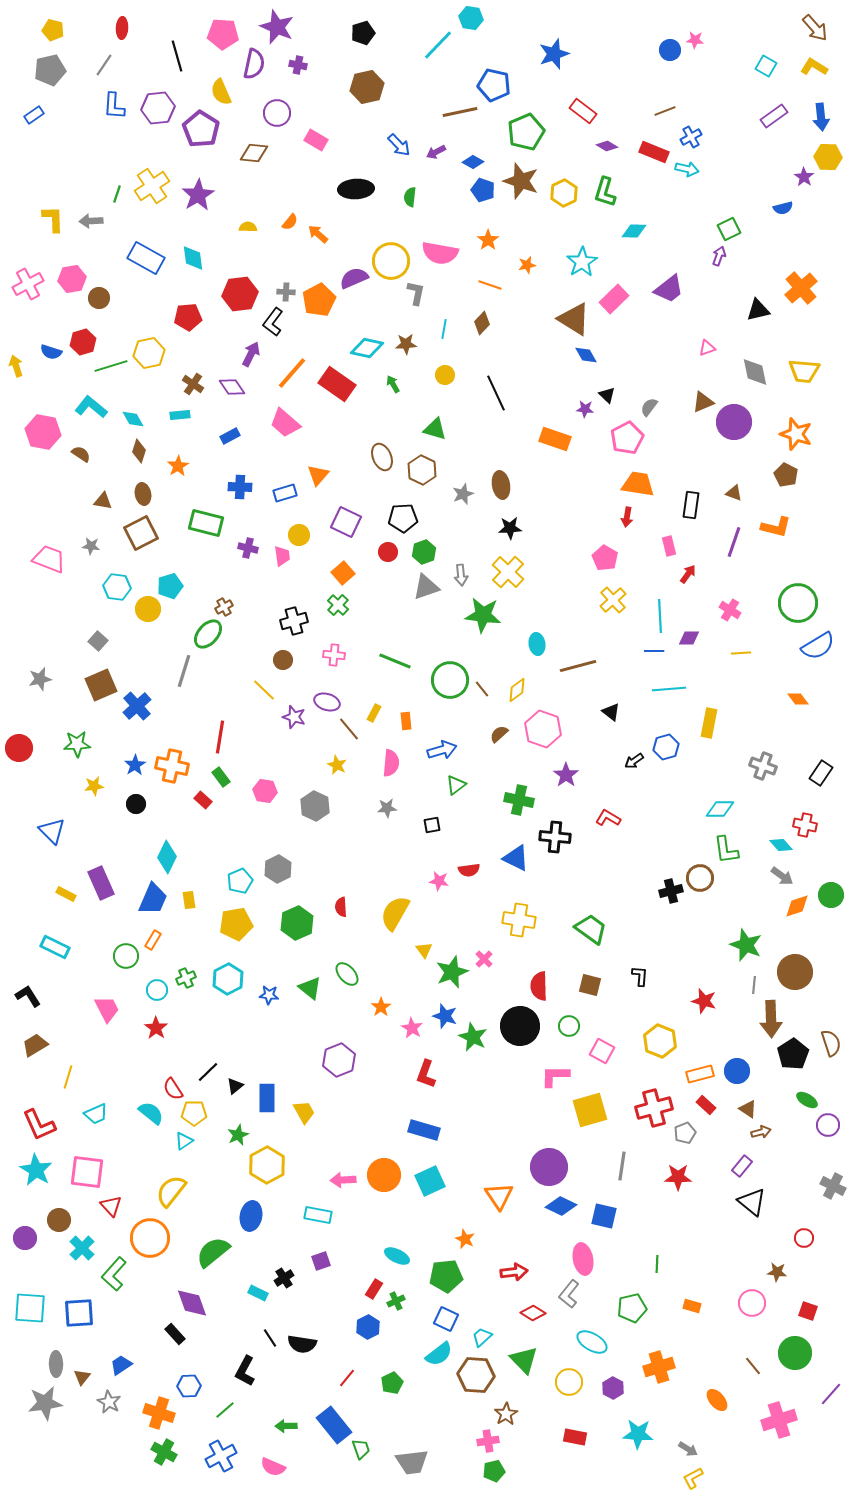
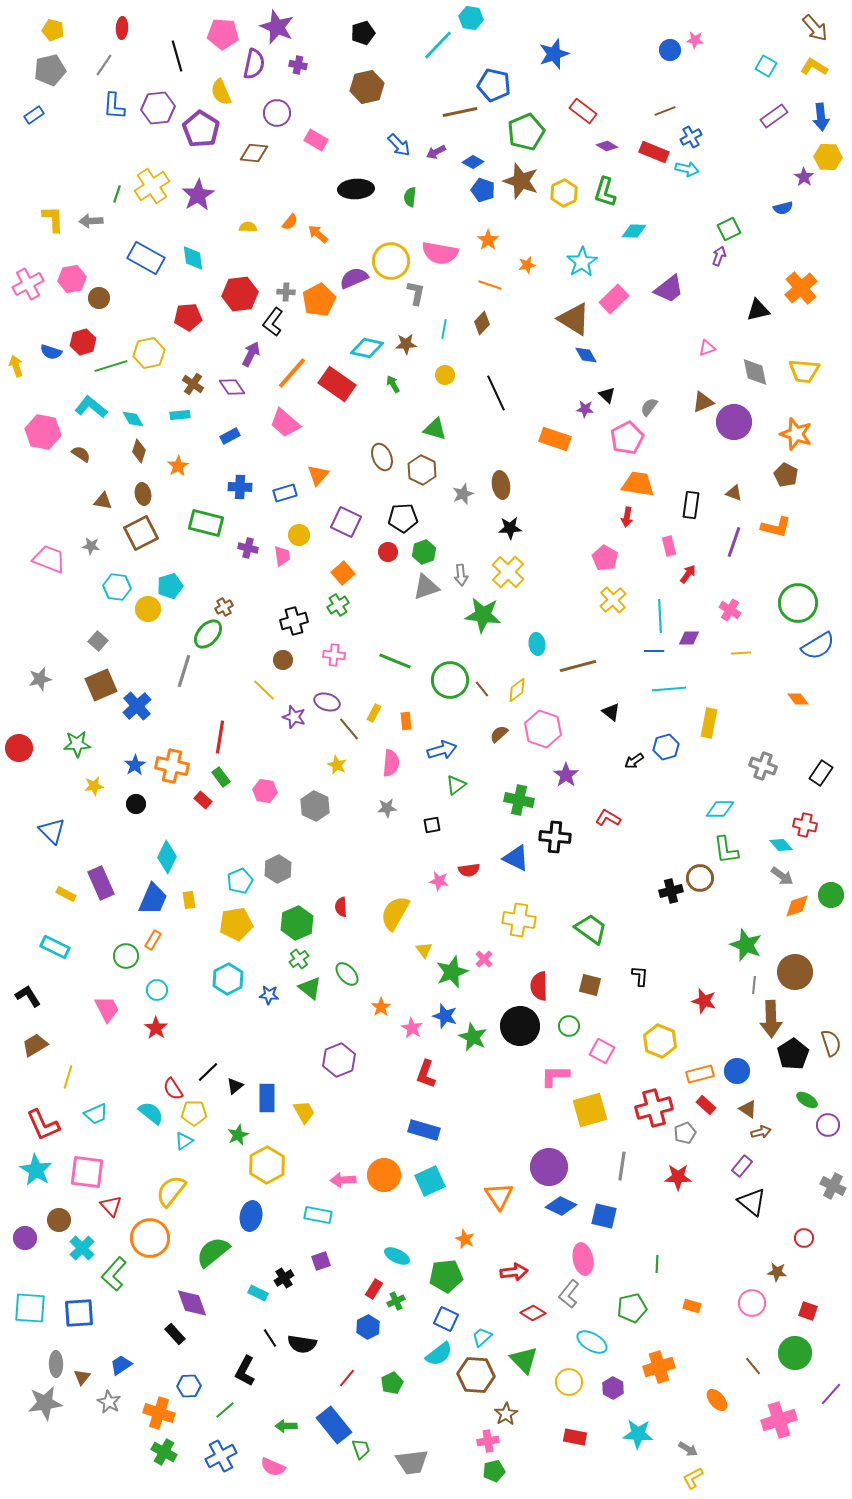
green cross at (338, 605): rotated 15 degrees clockwise
green cross at (186, 978): moved 113 px right, 19 px up; rotated 12 degrees counterclockwise
red L-shape at (39, 1125): moved 4 px right
